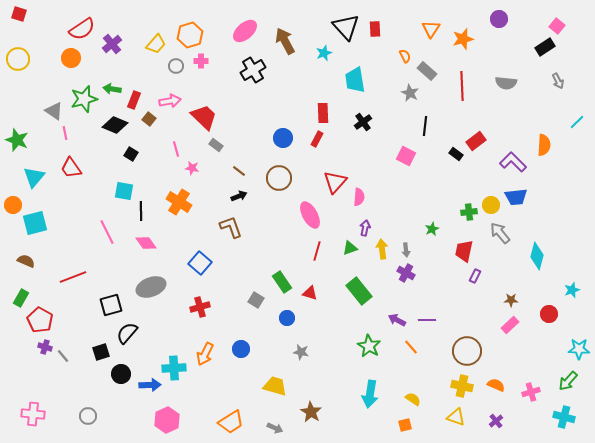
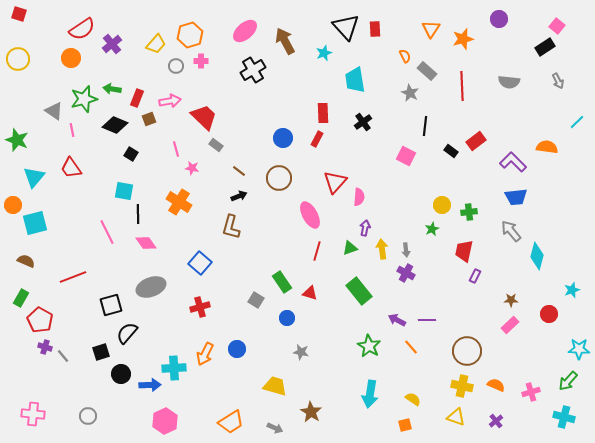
gray semicircle at (506, 83): moved 3 px right, 1 px up
red rectangle at (134, 100): moved 3 px right, 2 px up
brown square at (149, 119): rotated 32 degrees clockwise
pink line at (65, 133): moved 7 px right, 3 px up
orange semicircle at (544, 145): moved 3 px right, 2 px down; rotated 85 degrees counterclockwise
black rectangle at (456, 154): moved 5 px left, 3 px up
yellow circle at (491, 205): moved 49 px left
black line at (141, 211): moved 3 px left, 3 px down
brown L-shape at (231, 227): rotated 145 degrees counterclockwise
gray arrow at (500, 233): moved 11 px right, 2 px up
blue circle at (241, 349): moved 4 px left
pink hexagon at (167, 420): moved 2 px left, 1 px down
